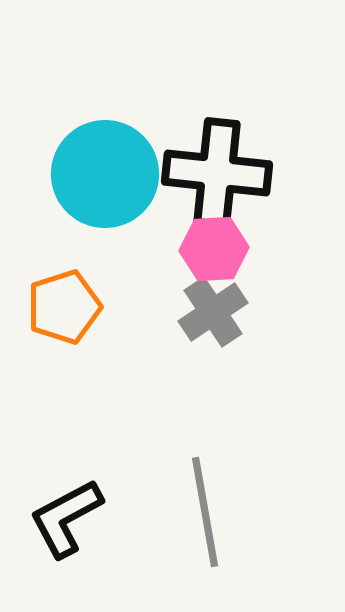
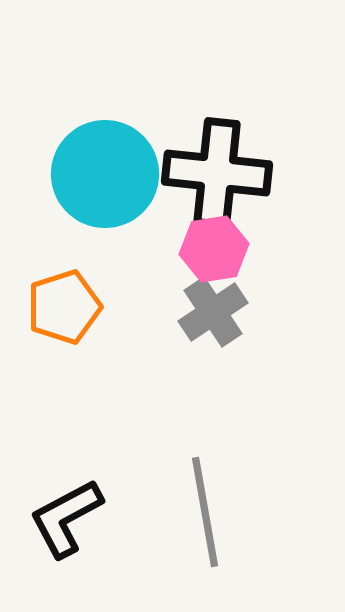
pink hexagon: rotated 6 degrees counterclockwise
